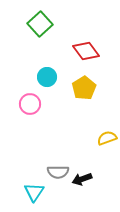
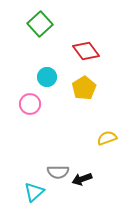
cyan triangle: rotated 15 degrees clockwise
